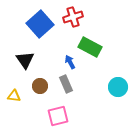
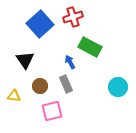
pink square: moved 6 px left, 5 px up
